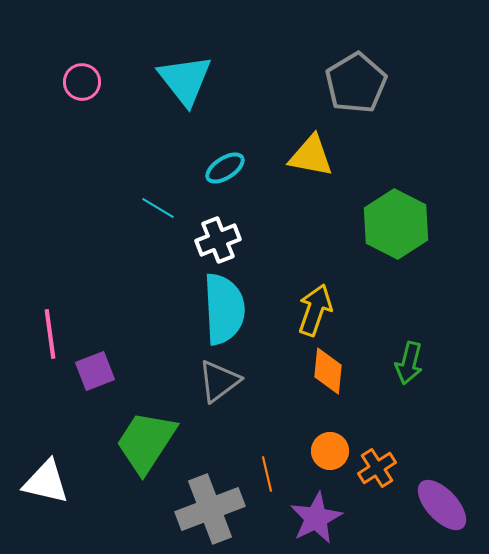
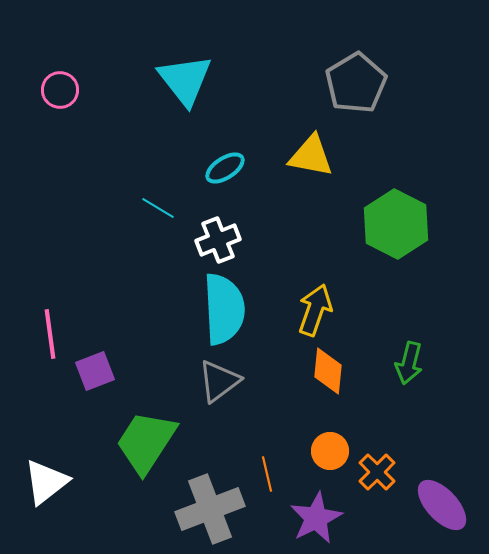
pink circle: moved 22 px left, 8 px down
orange cross: moved 4 px down; rotated 12 degrees counterclockwise
white triangle: rotated 51 degrees counterclockwise
